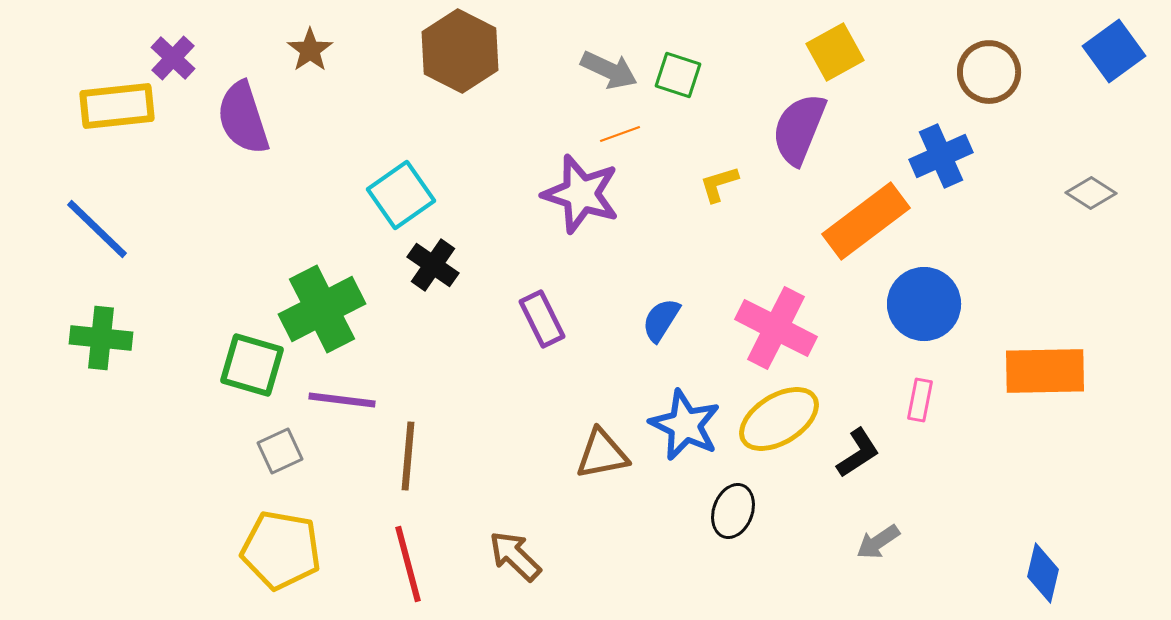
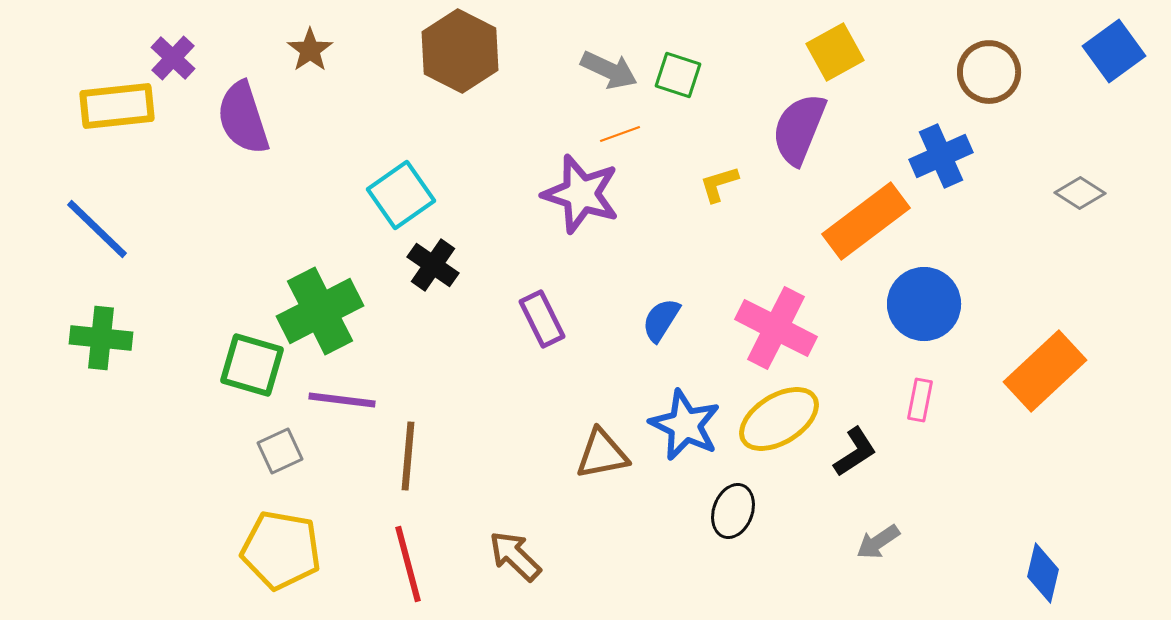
gray diamond at (1091, 193): moved 11 px left
green cross at (322, 309): moved 2 px left, 2 px down
orange rectangle at (1045, 371): rotated 42 degrees counterclockwise
black L-shape at (858, 453): moved 3 px left, 1 px up
